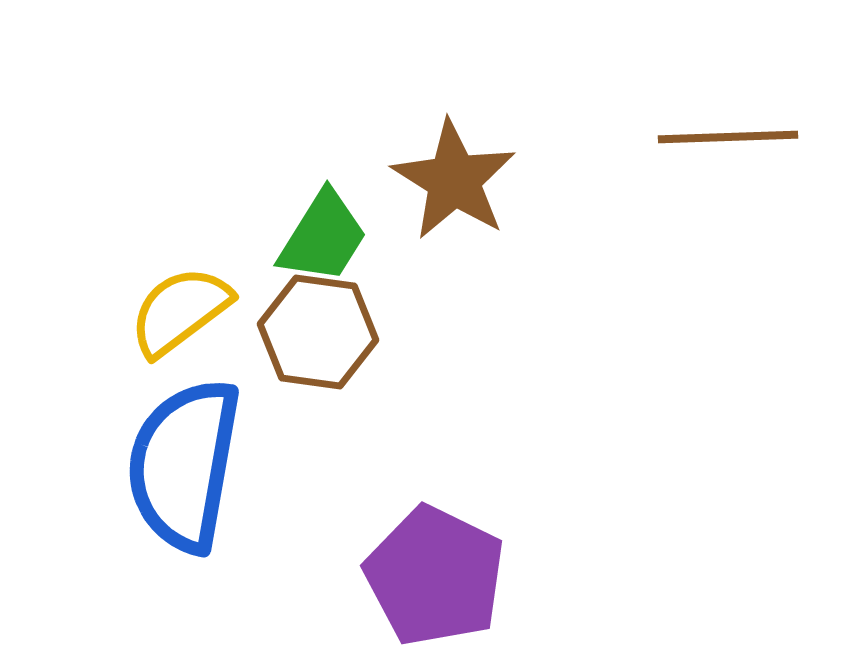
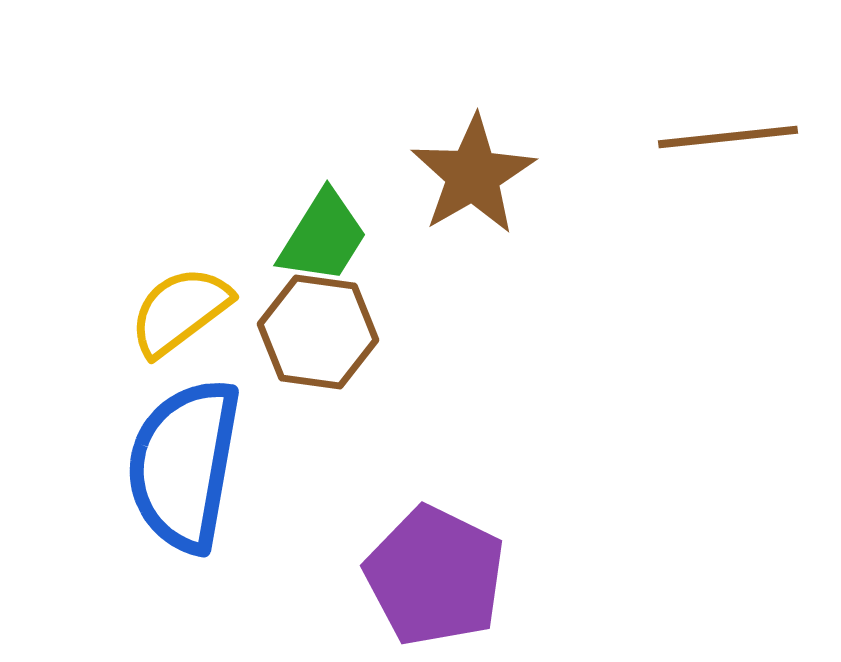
brown line: rotated 4 degrees counterclockwise
brown star: moved 19 px right, 5 px up; rotated 10 degrees clockwise
